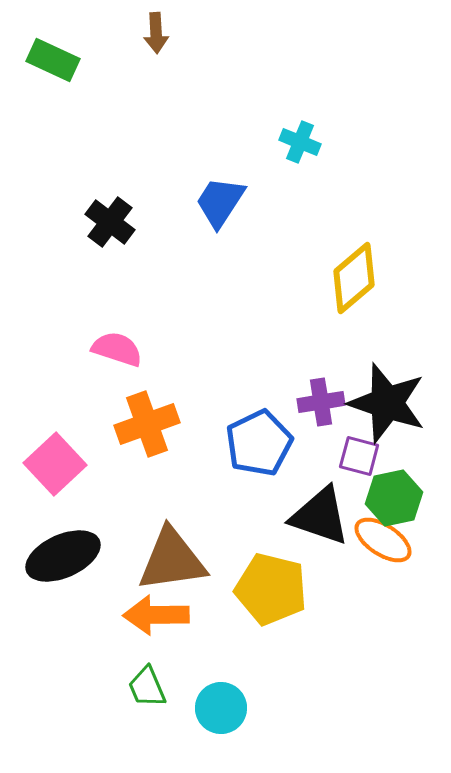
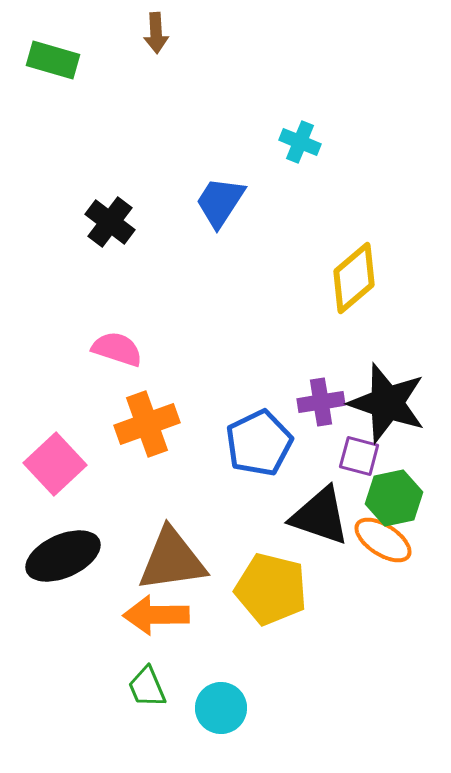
green rectangle: rotated 9 degrees counterclockwise
